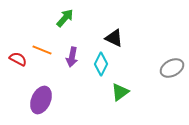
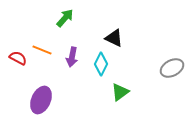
red semicircle: moved 1 px up
